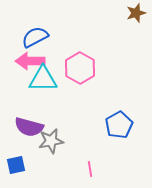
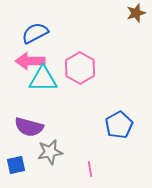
blue semicircle: moved 4 px up
gray star: moved 1 px left, 11 px down
